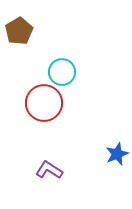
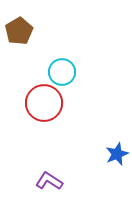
purple L-shape: moved 11 px down
